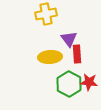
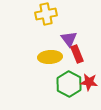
red rectangle: rotated 18 degrees counterclockwise
